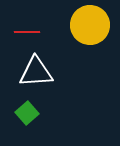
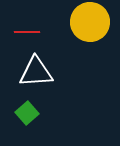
yellow circle: moved 3 px up
